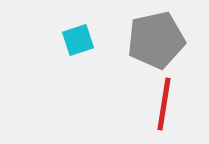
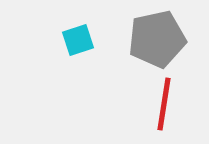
gray pentagon: moved 1 px right, 1 px up
